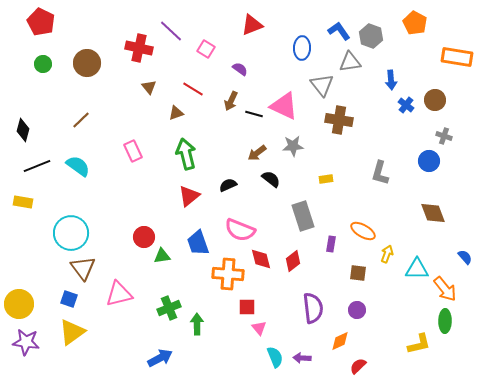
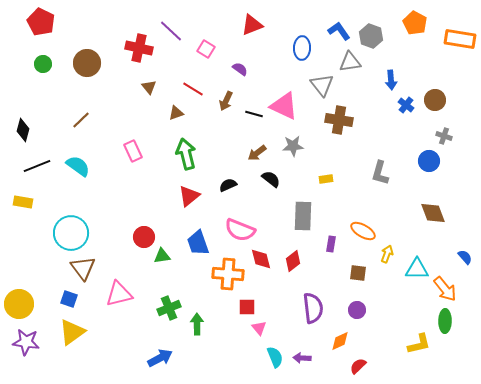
orange rectangle at (457, 57): moved 3 px right, 18 px up
brown arrow at (231, 101): moved 5 px left
gray rectangle at (303, 216): rotated 20 degrees clockwise
